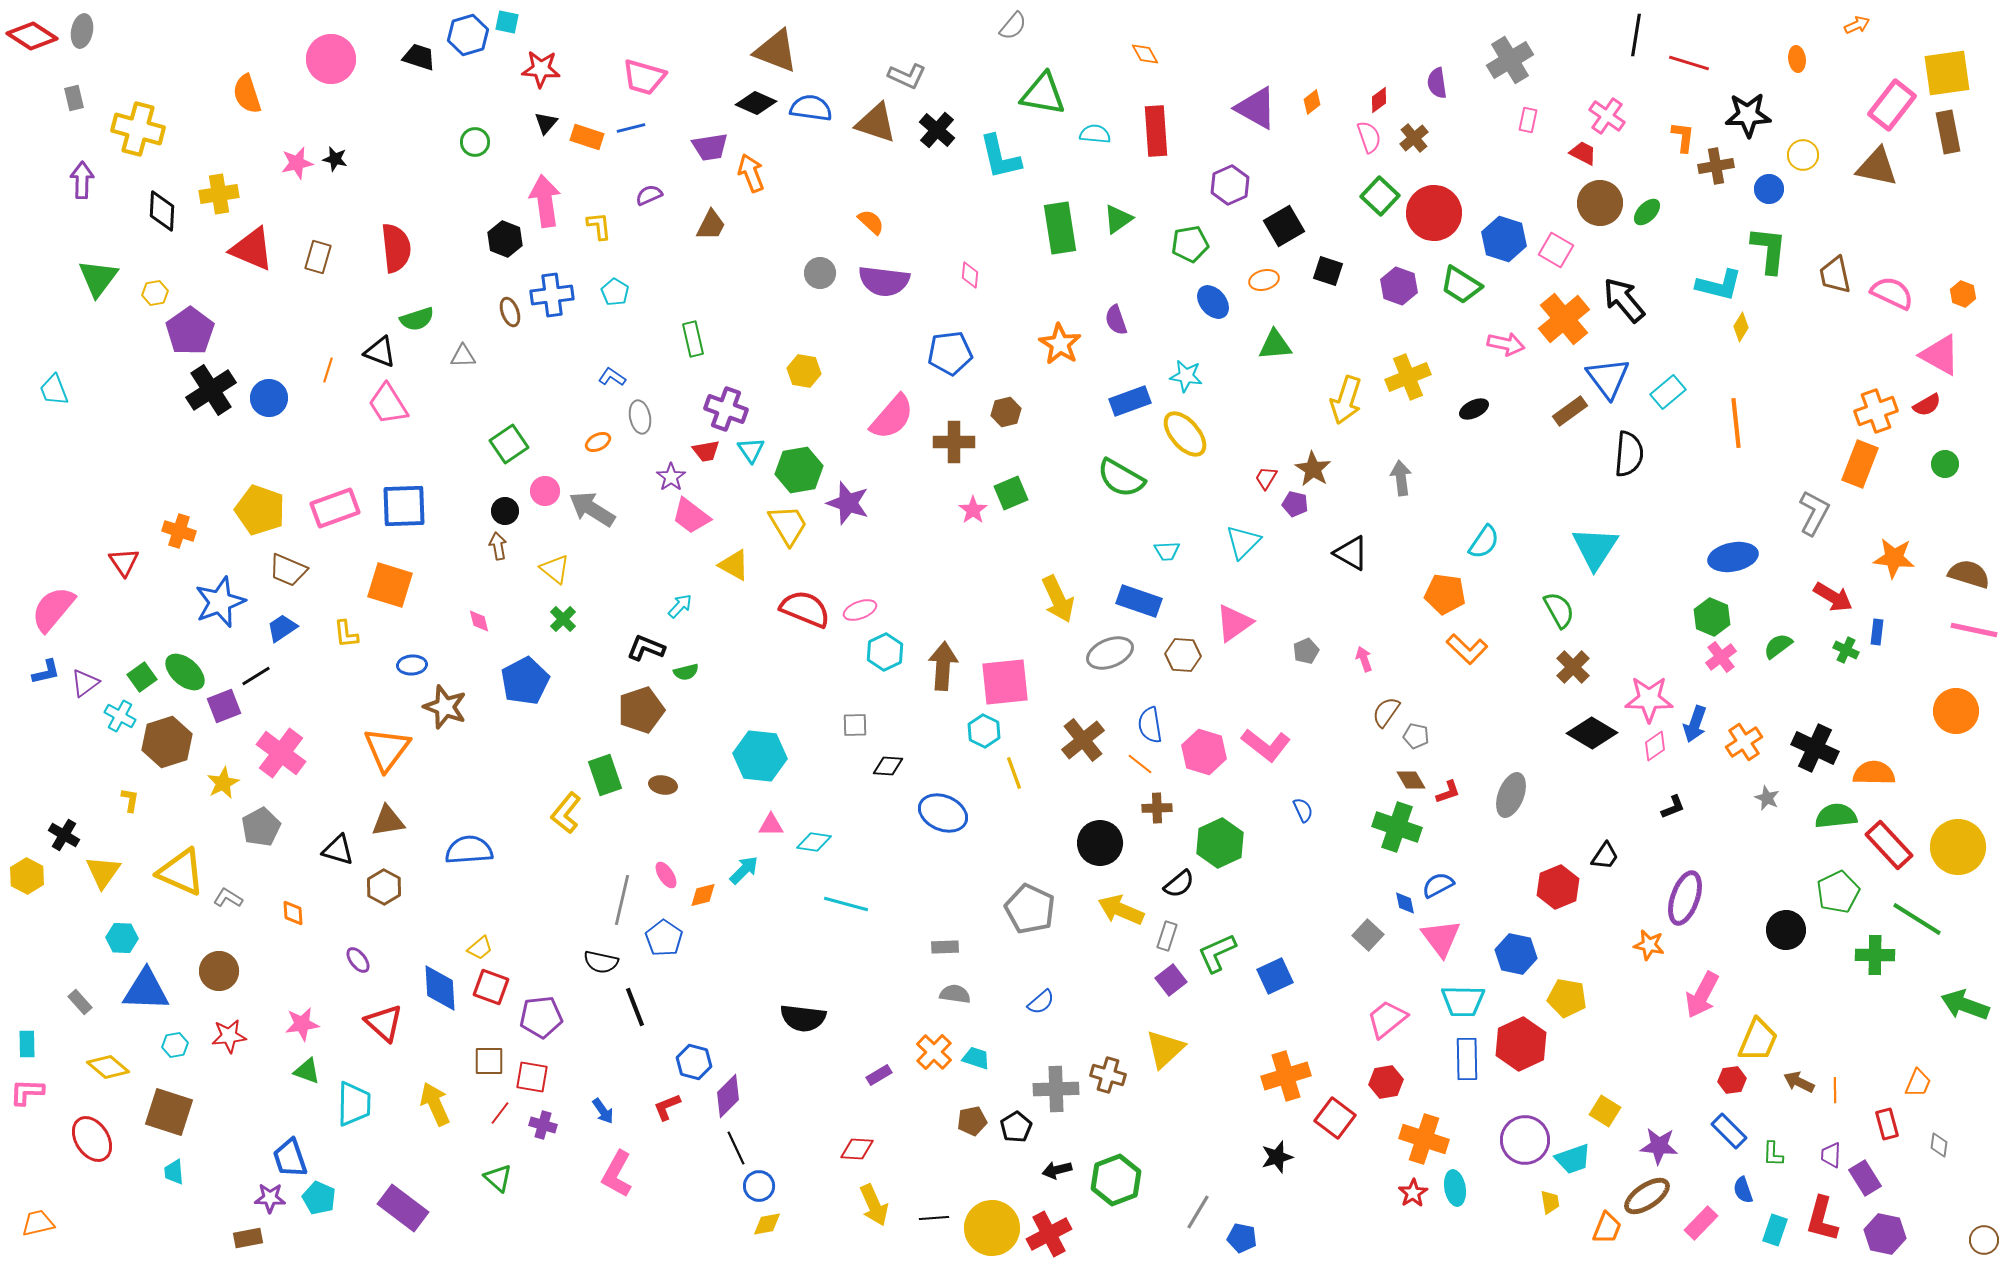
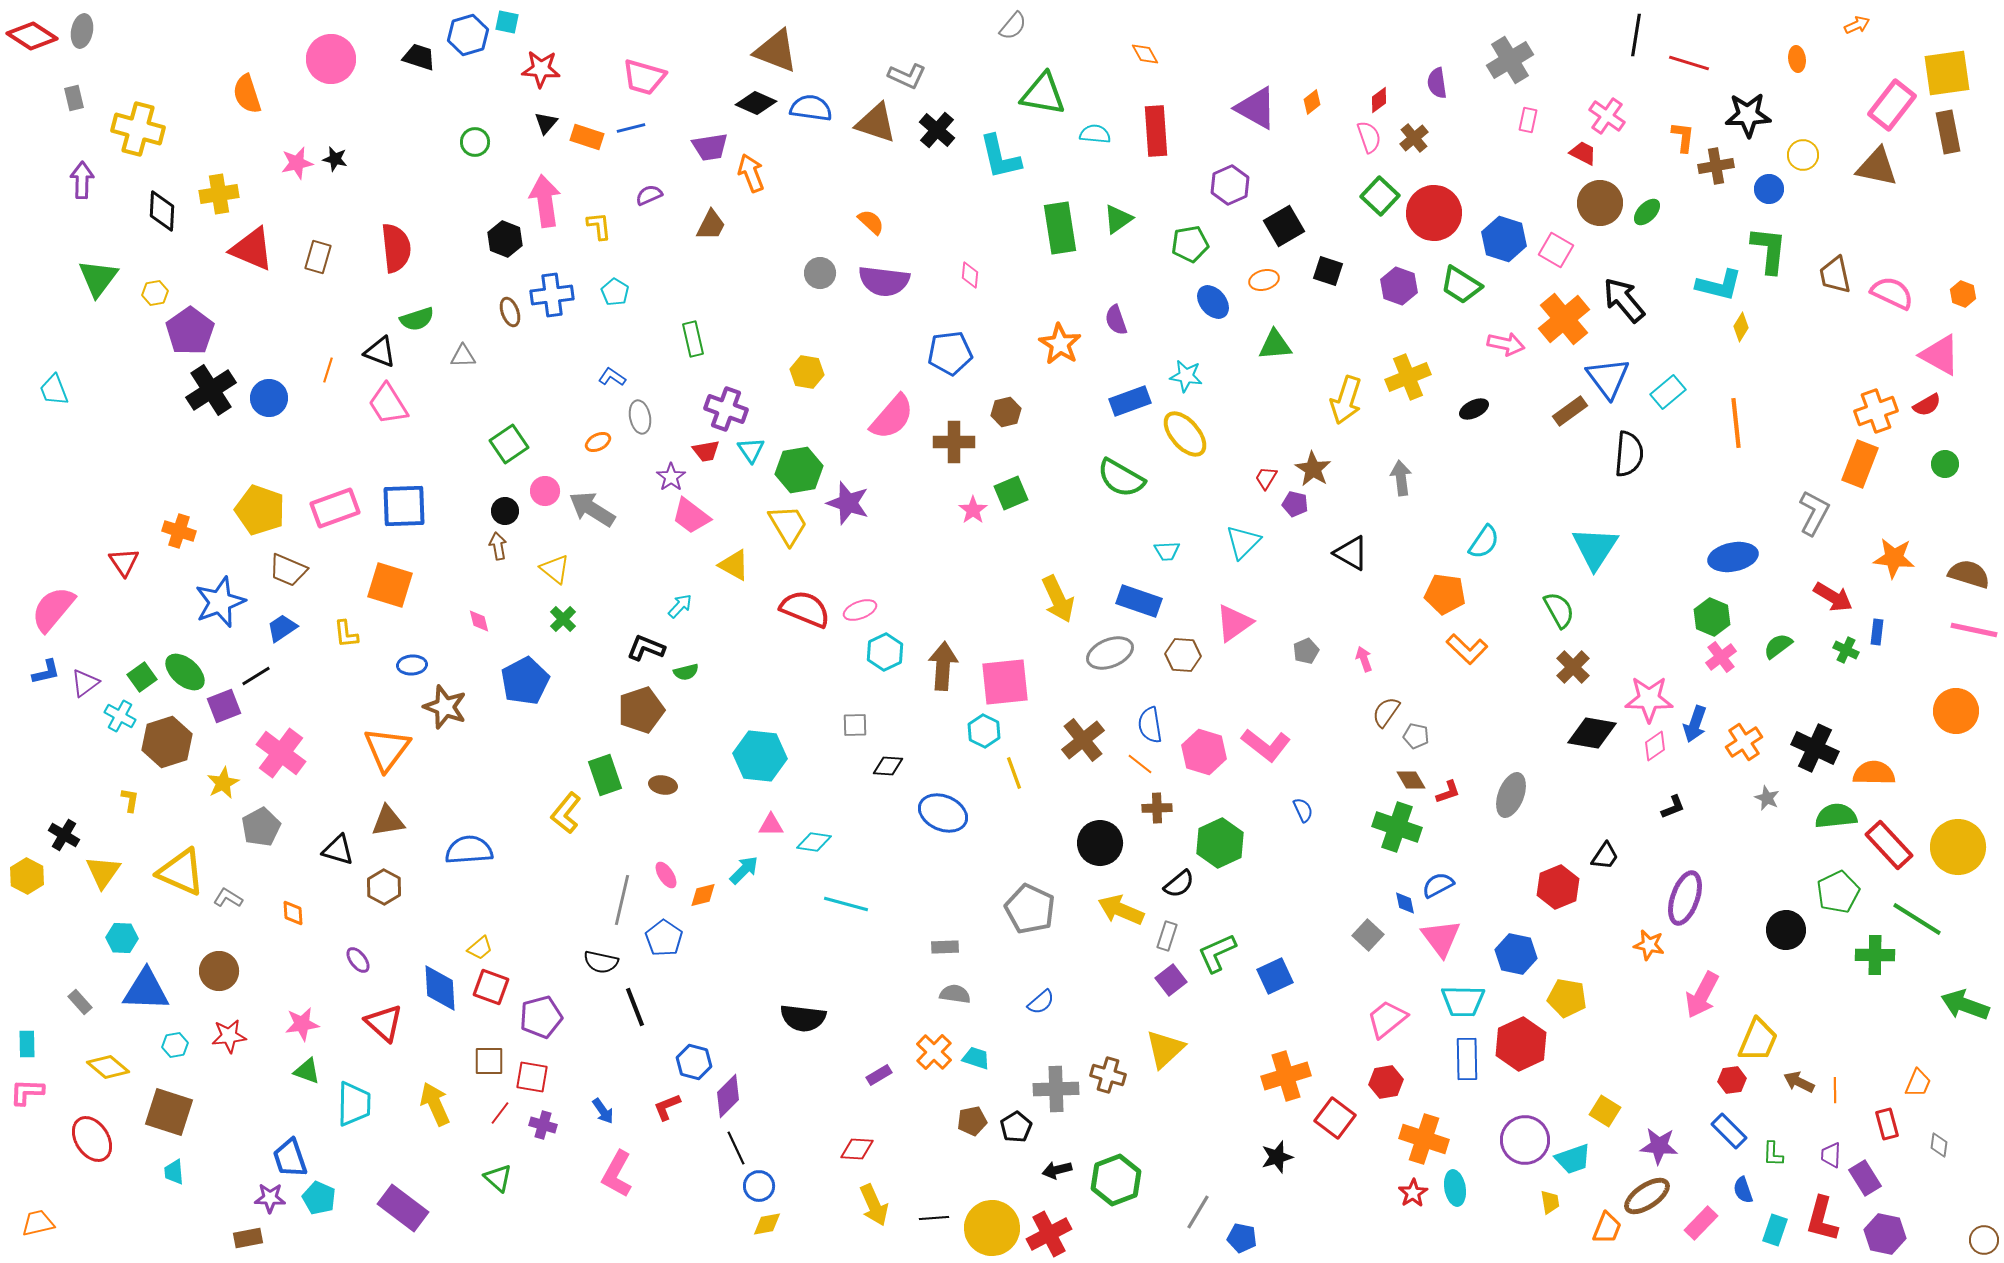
yellow hexagon at (804, 371): moved 3 px right, 1 px down
black diamond at (1592, 733): rotated 21 degrees counterclockwise
purple pentagon at (541, 1017): rotated 9 degrees counterclockwise
